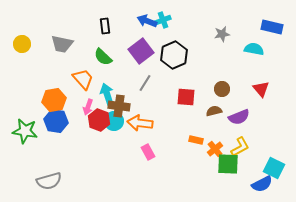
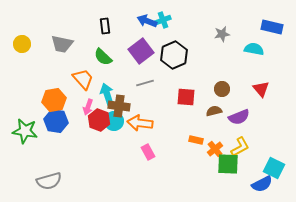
gray line: rotated 42 degrees clockwise
